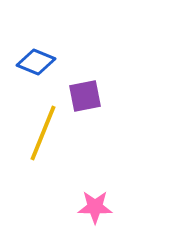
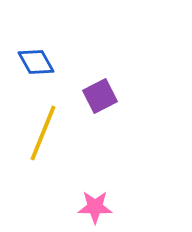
blue diamond: rotated 39 degrees clockwise
purple square: moved 15 px right; rotated 16 degrees counterclockwise
